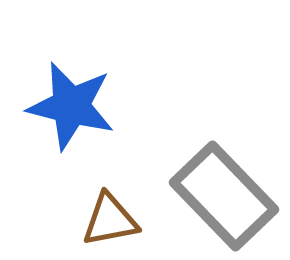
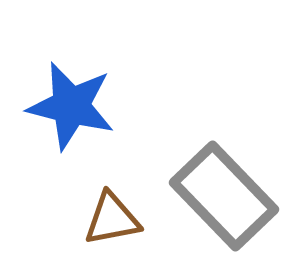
brown triangle: moved 2 px right, 1 px up
